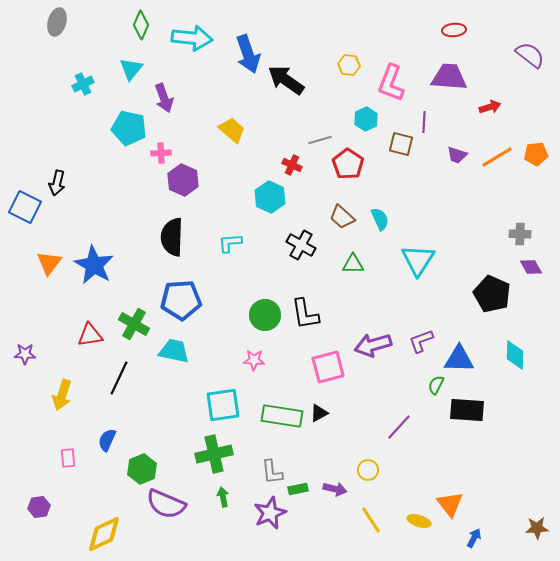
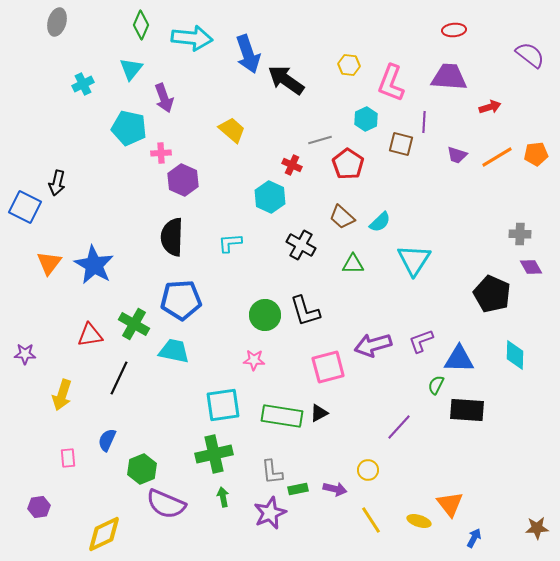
cyan semicircle at (380, 219): moved 3 px down; rotated 70 degrees clockwise
cyan triangle at (418, 260): moved 4 px left
black L-shape at (305, 314): moved 3 px up; rotated 8 degrees counterclockwise
